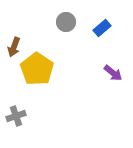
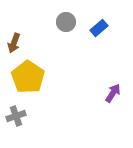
blue rectangle: moved 3 px left
brown arrow: moved 4 px up
yellow pentagon: moved 9 px left, 8 px down
purple arrow: moved 20 px down; rotated 96 degrees counterclockwise
